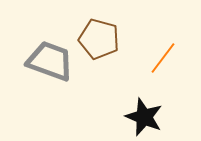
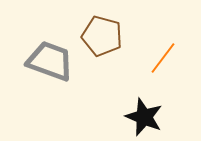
brown pentagon: moved 3 px right, 3 px up
